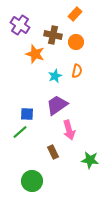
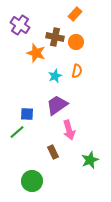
brown cross: moved 2 px right, 2 px down
orange star: moved 1 px right, 1 px up
green line: moved 3 px left
green star: rotated 30 degrees counterclockwise
